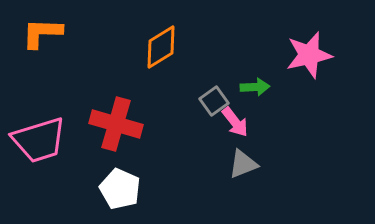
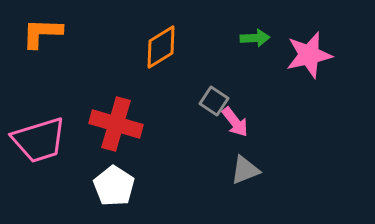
green arrow: moved 49 px up
gray square: rotated 20 degrees counterclockwise
gray triangle: moved 2 px right, 6 px down
white pentagon: moved 6 px left, 3 px up; rotated 9 degrees clockwise
